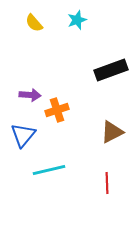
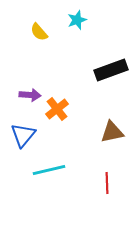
yellow semicircle: moved 5 px right, 9 px down
orange cross: moved 1 px up; rotated 20 degrees counterclockwise
brown triangle: rotated 15 degrees clockwise
